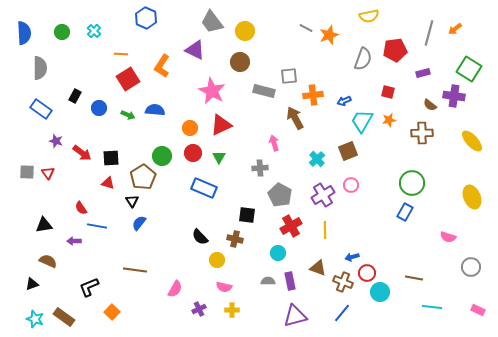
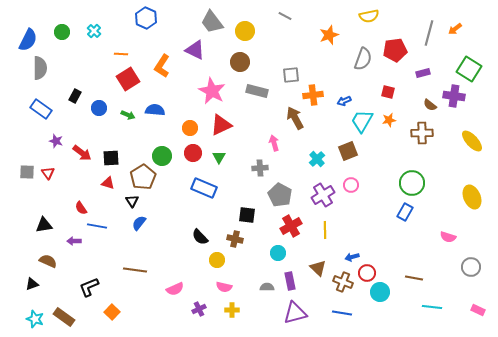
gray line at (306, 28): moved 21 px left, 12 px up
blue semicircle at (24, 33): moved 4 px right, 7 px down; rotated 30 degrees clockwise
gray square at (289, 76): moved 2 px right, 1 px up
gray rectangle at (264, 91): moved 7 px left
brown triangle at (318, 268): rotated 24 degrees clockwise
gray semicircle at (268, 281): moved 1 px left, 6 px down
pink semicircle at (175, 289): rotated 36 degrees clockwise
blue line at (342, 313): rotated 60 degrees clockwise
purple triangle at (295, 316): moved 3 px up
